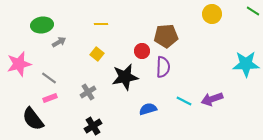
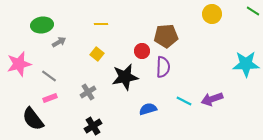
gray line: moved 2 px up
